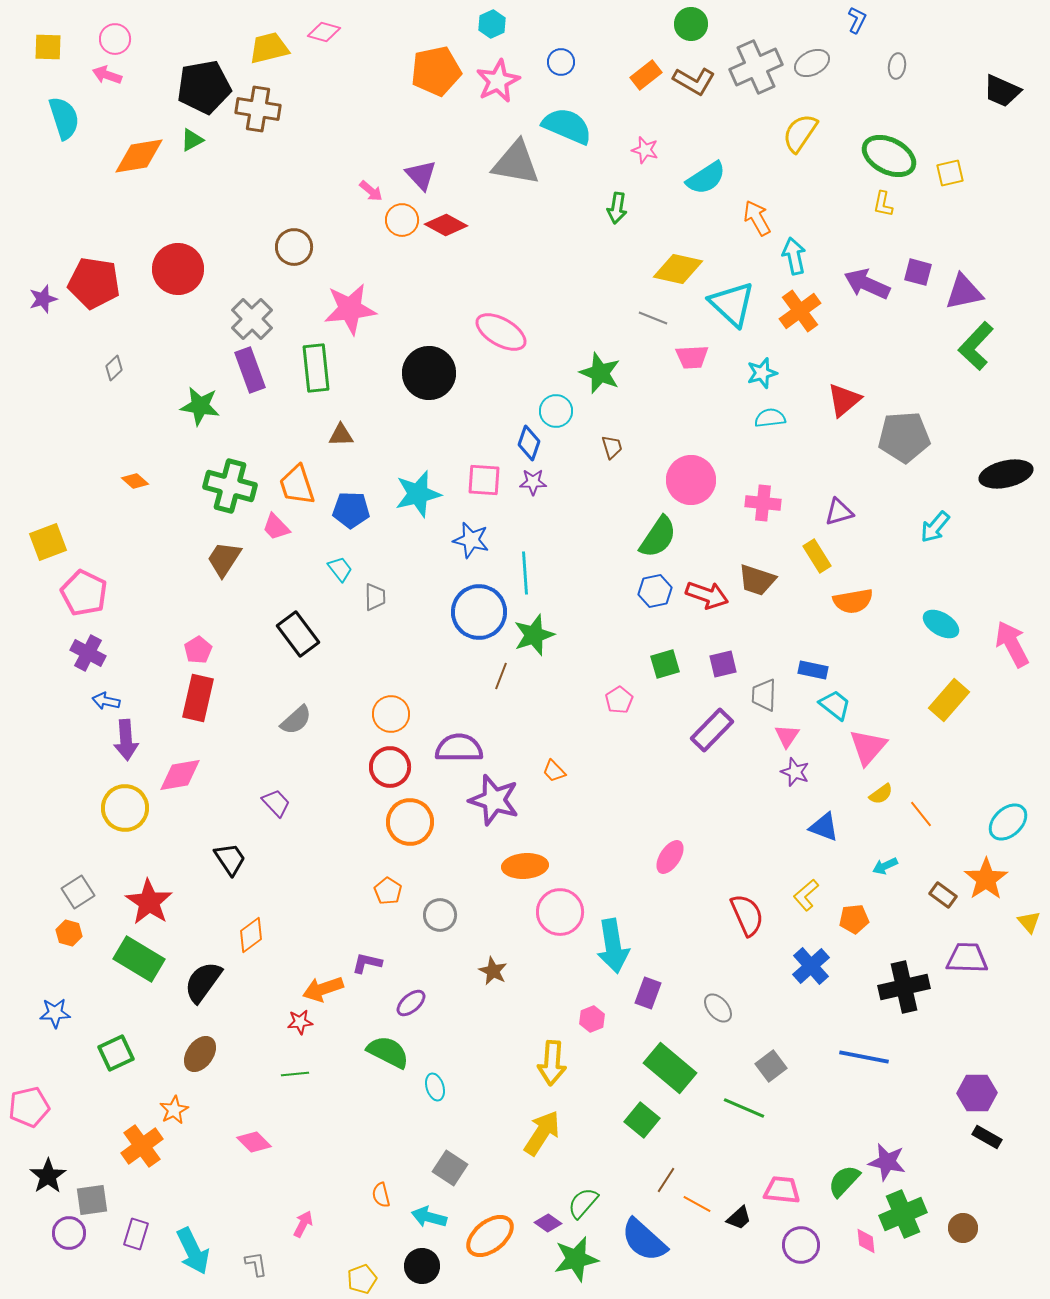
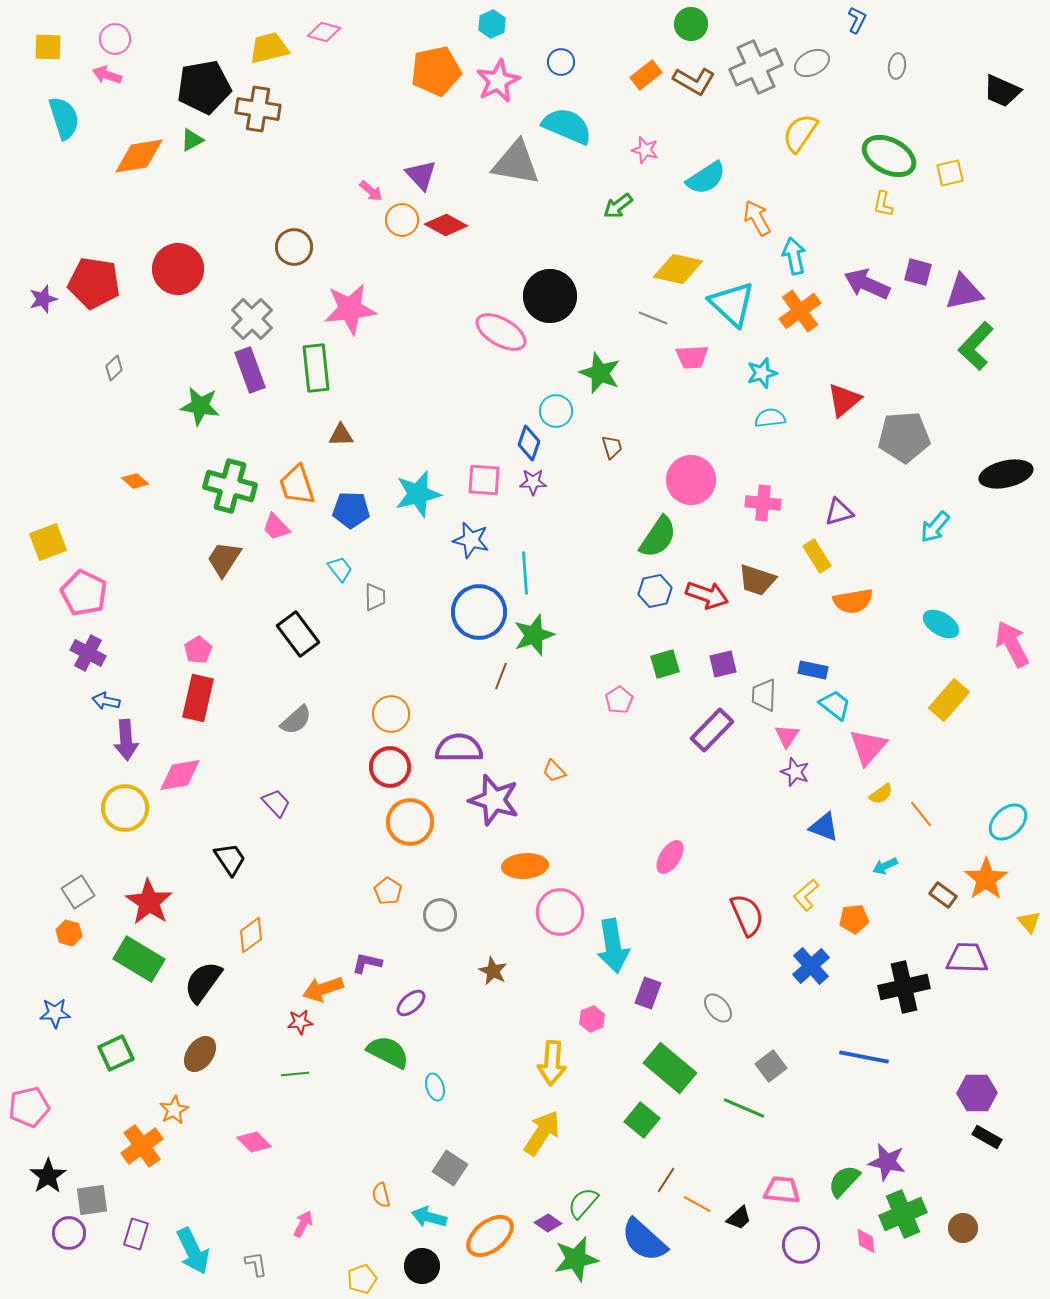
green arrow at (617, 208): moved 1 px right, 2 px up; rotated 44 degrees clockwise
black circle at (429, 373): moved 121 px right, 77 px up
